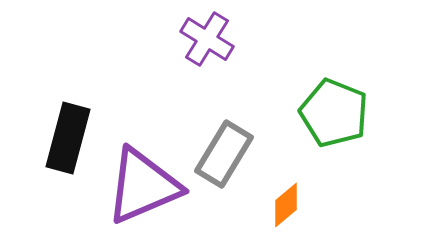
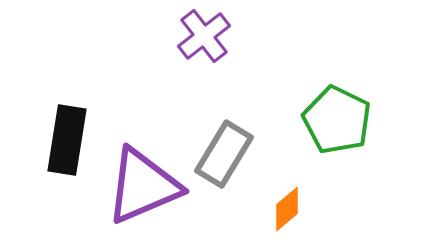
purple cross: moved 3 px left, 3 px up; rotated 20 degrees clockwise
green pentagon: moved 3 px right, 7 px down; rotated 4 degrees clockwise
black rectangle: moved 1 px left, 2 px down; rotated 6 degrees counterclockwise
orange diamond: moved 1 px right, 4 px down
